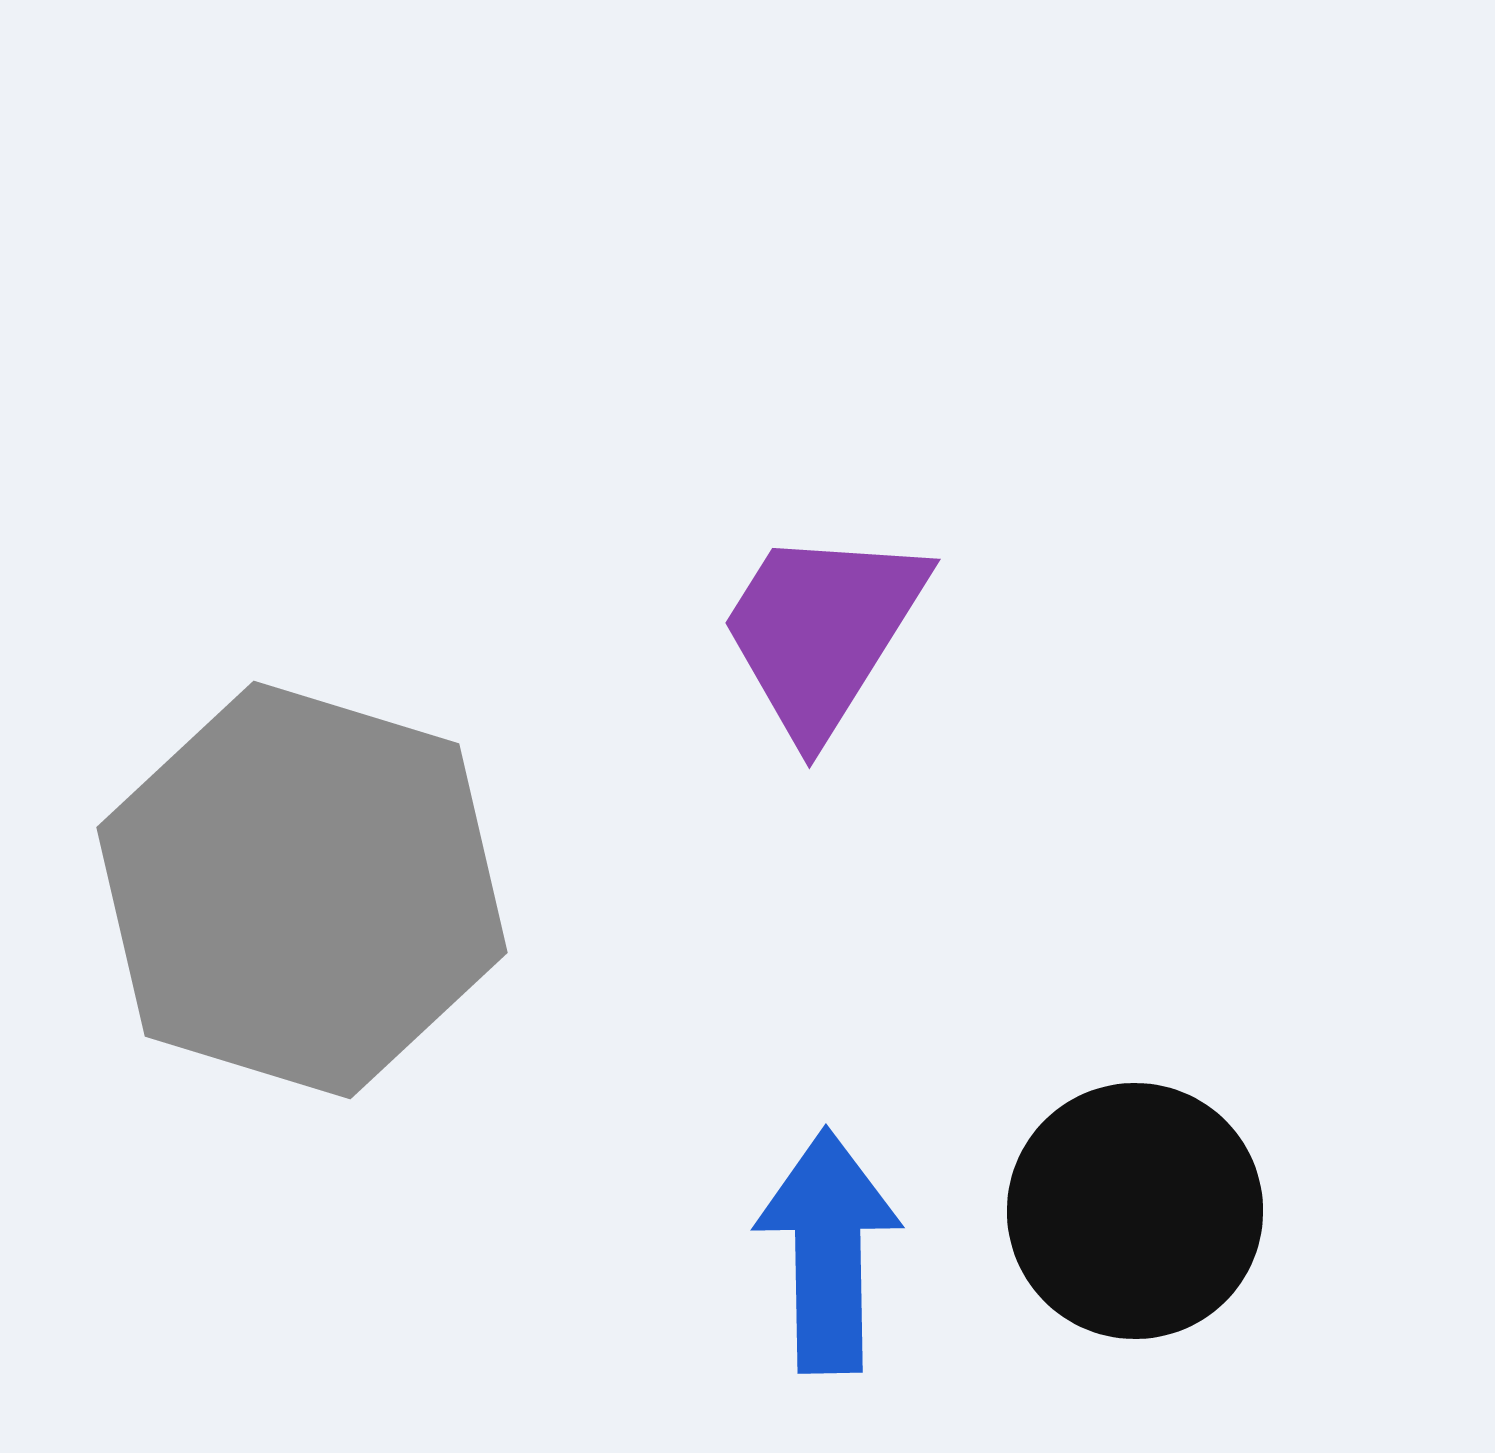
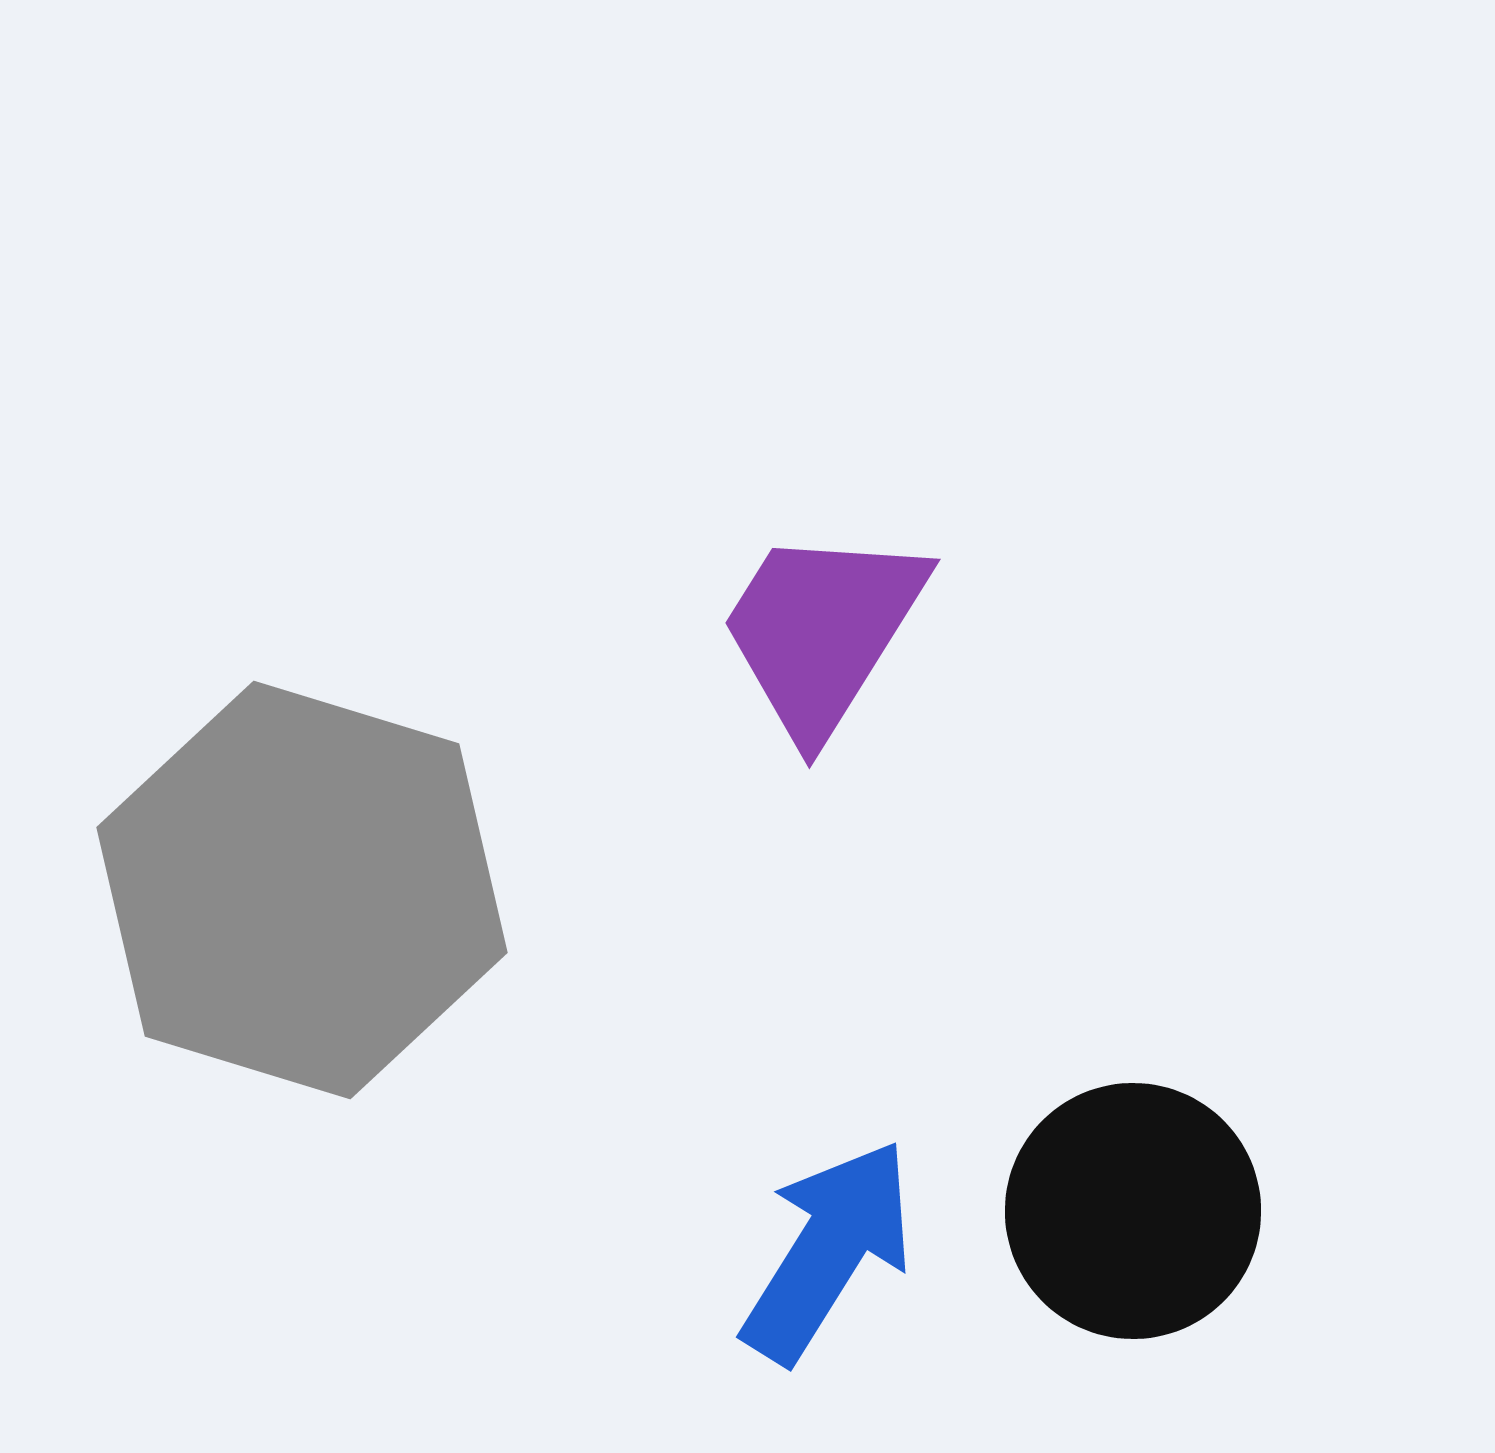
black circle: moved 2 px left
blue arrow: rotated 33 degrees clockwise
